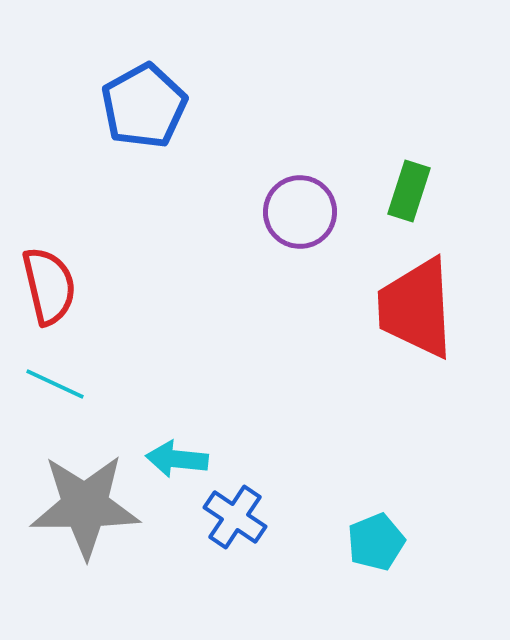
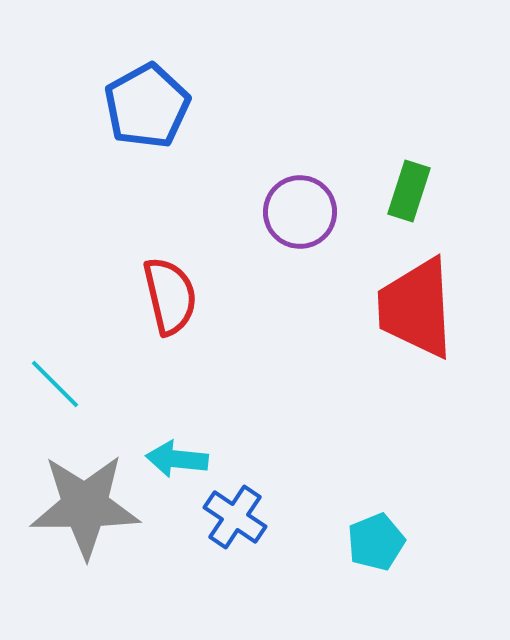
blue pentagon: moved 3 px right
red semicircle: moved 121 px right, 10 px down
cyan line: rotated 20 degrees clockwise
